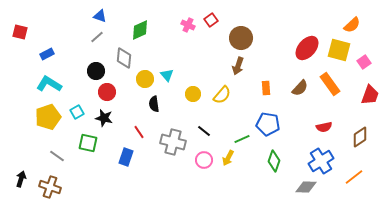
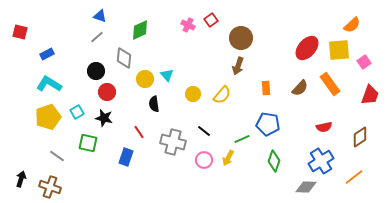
yellow square at (339, 50): rotated 20 degrees counterclockwise
